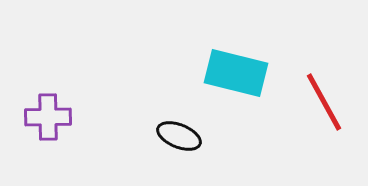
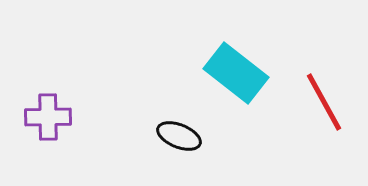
cyan rectangle: rotated 24 degrees clockwise
